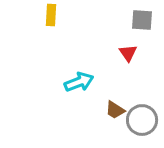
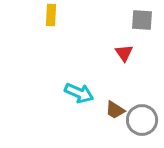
red triangle: moved 4 px left
cyan arrow: moved 11 px down; rotated 44 degrees clockwise
